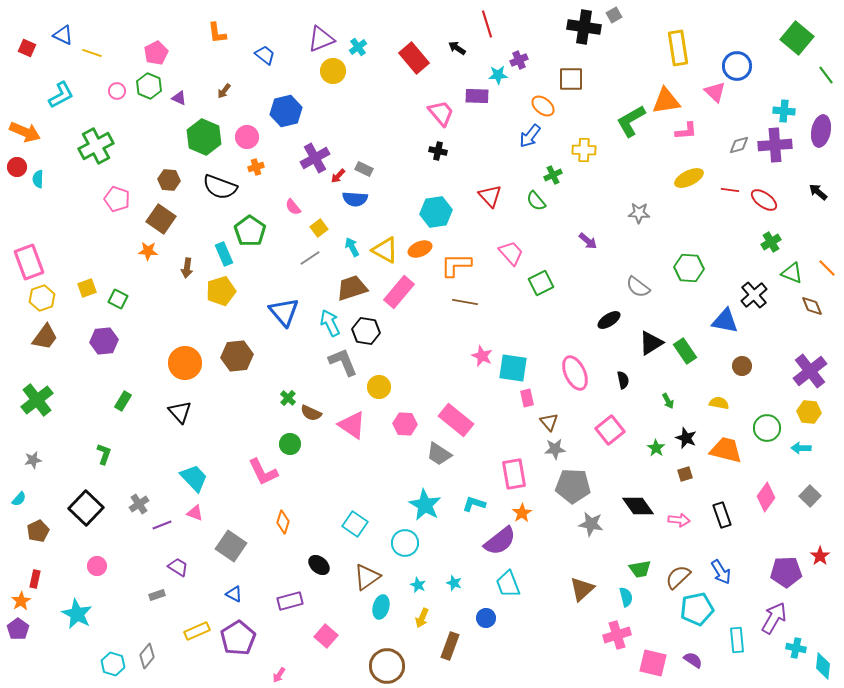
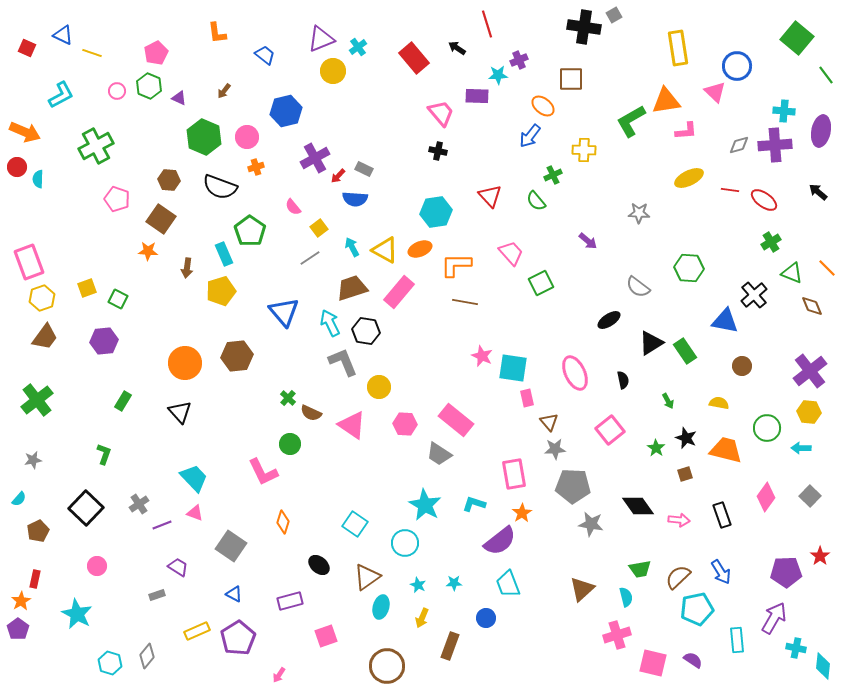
cyan star at (454, 583): rotated 21 degrees counterclockwise
pink square at (326, 636): rotated 30 degrees clockwise
cyan hexagon at (113, 664): moved 3 px left, 1 px up
